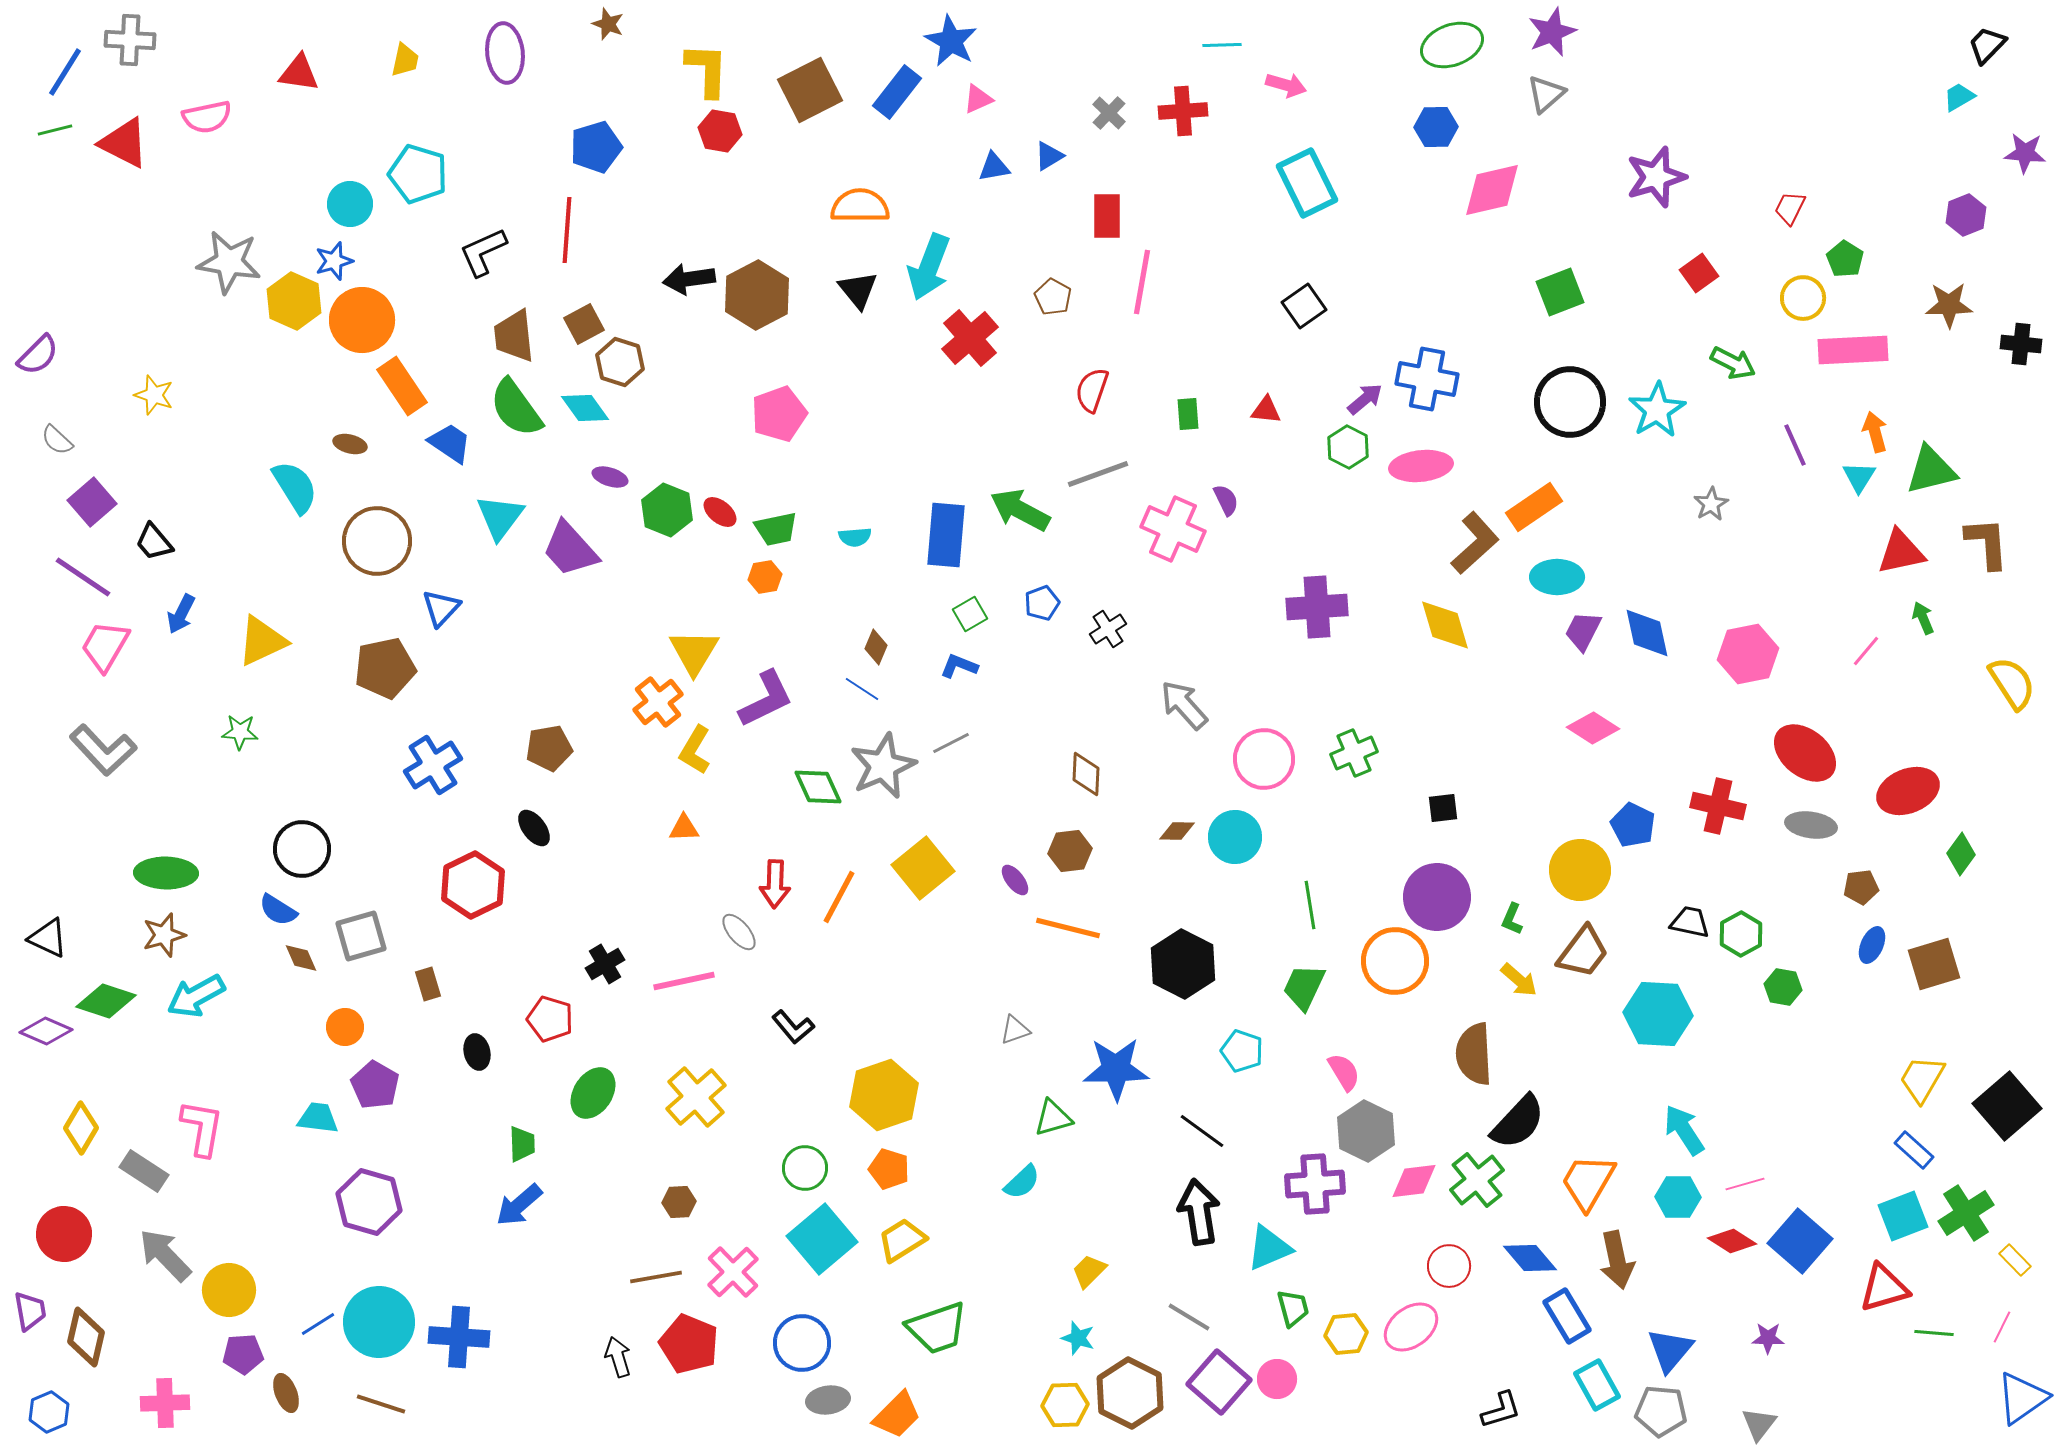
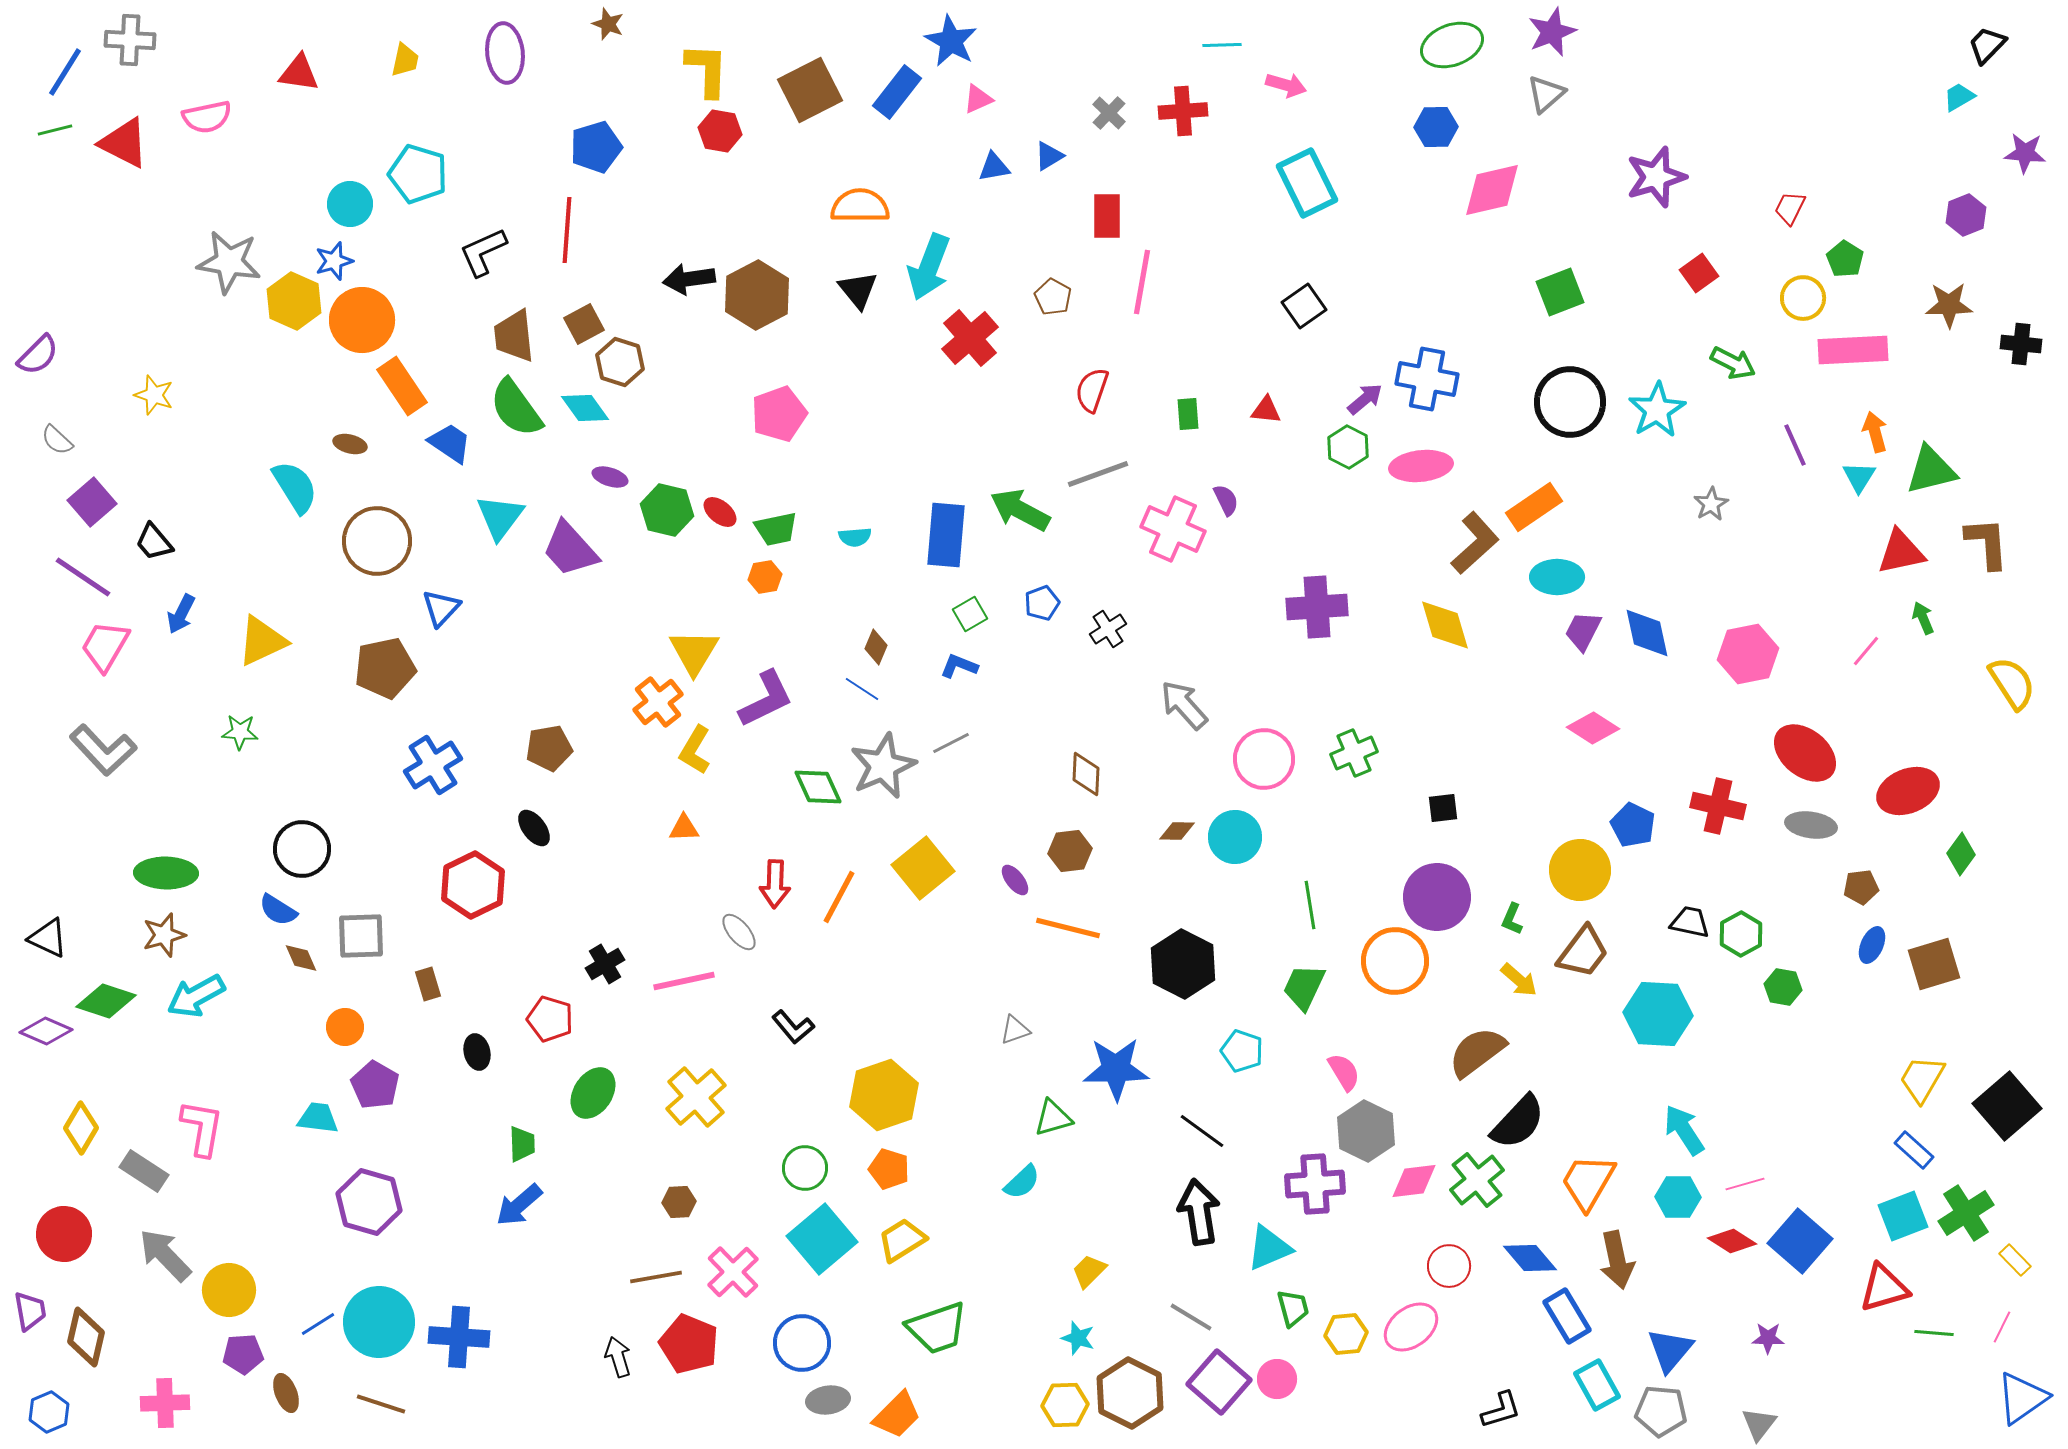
green hexagon at (667, 510): rotated 9 degrees counterclockwise
gray square at (361, 936): rotated 14 degrees clockwise
brown semicircle at (1474, 1054): moved 3 px right, 2 px up; rotated 56 degrees clockwise
gray line at (1189, 1317): moved 2 px right
